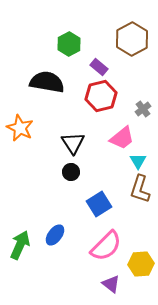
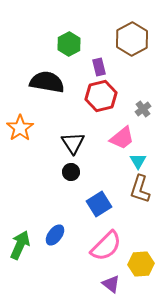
purple rectangle: rotated 36 degrees clockwise
orange star: rotated 12 degrees clockwise
